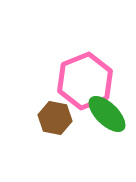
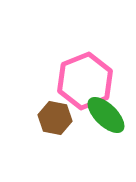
green ellipse: moved 1 px left, 1 px down
